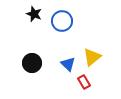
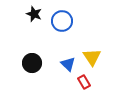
yellow triangle: rotated 24 degrees counterclockwise
